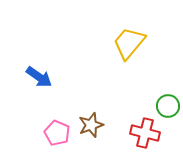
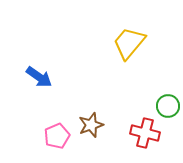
pink pentagon: moved 3 px down; rotated 25 degrees clockwise
